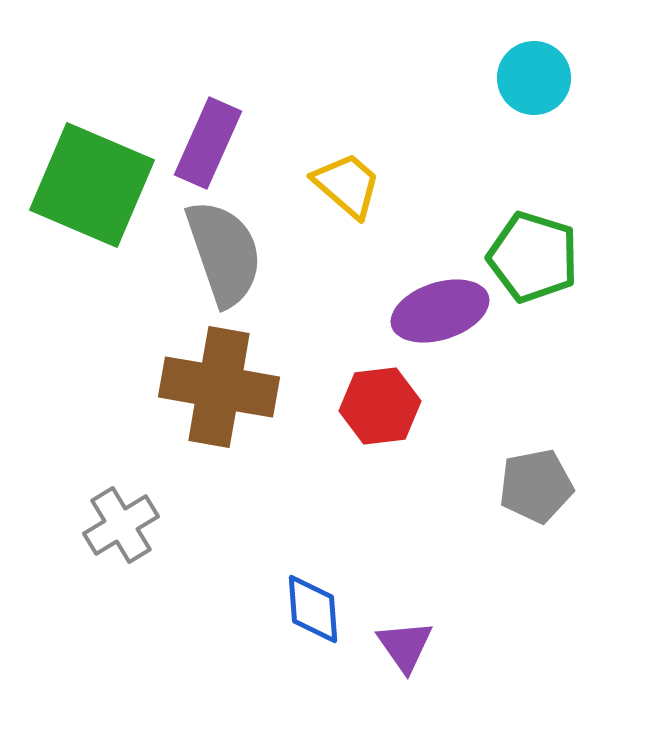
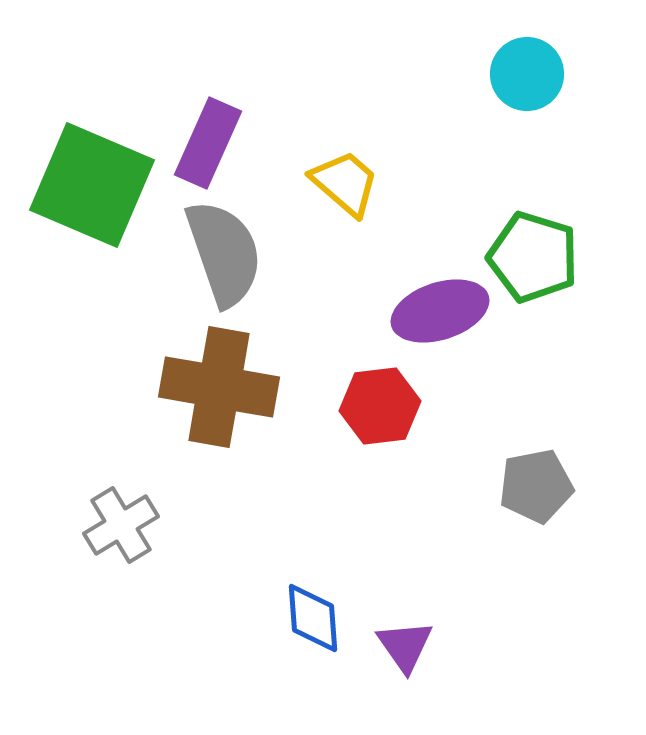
cyan circle: moved 7 px left, 4 px up
yellow trapezoid: moved 2 px left, 2 px up
blue diamond: moved 9 px down
